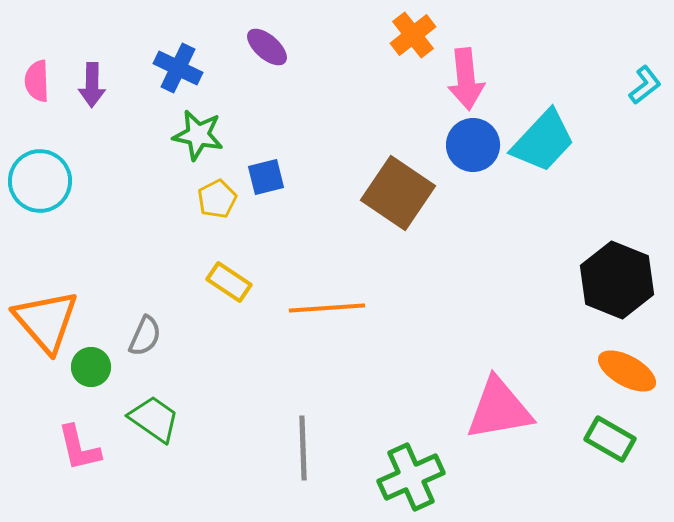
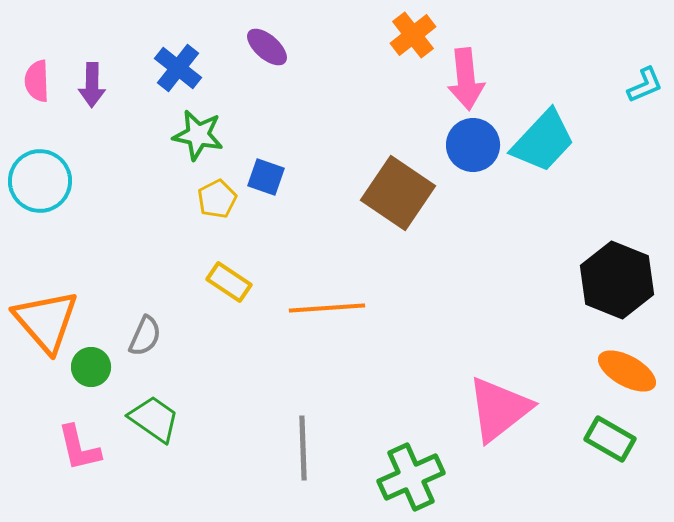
blue cross: rotated 12 degrees clockwise
cyan L-shape: rotated 15 degrees clockwise
blue square: rotated 33 degrees clockwise
pink triangle: rotated 28 degrees counterclockwise
